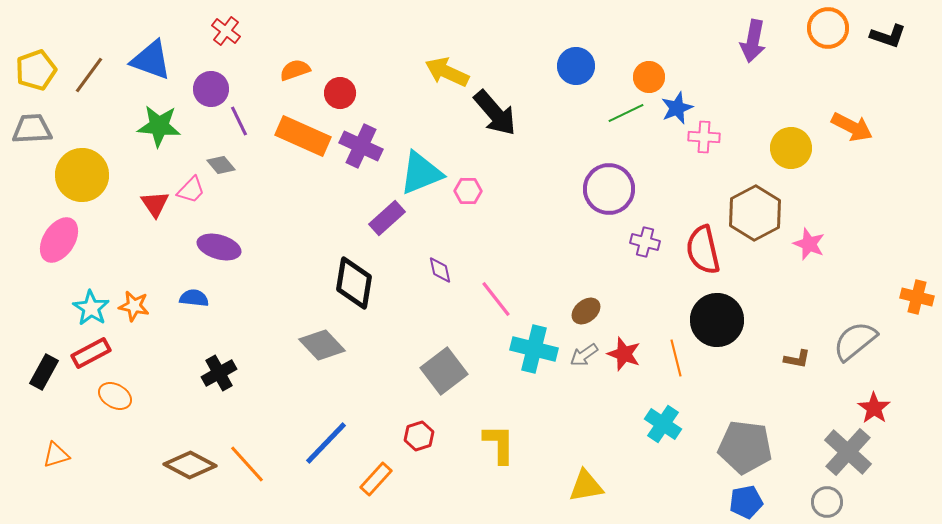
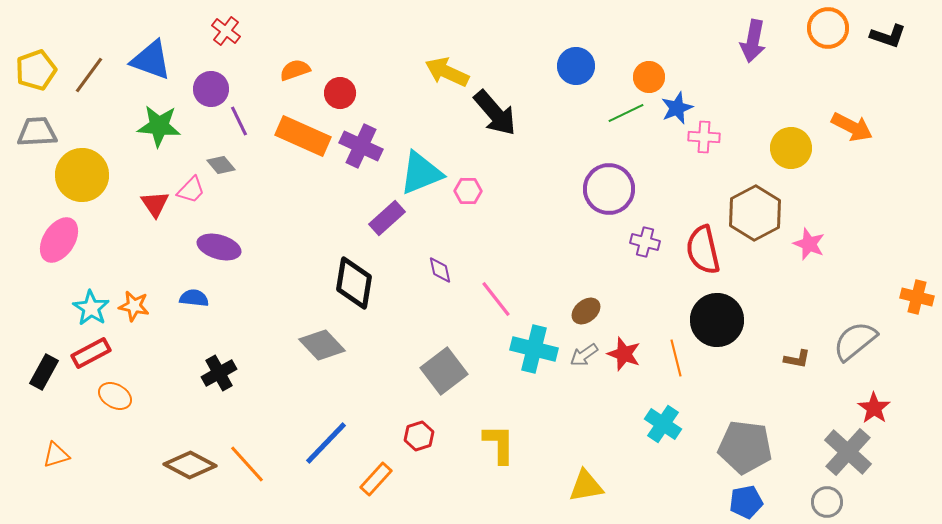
gray trapezoid at (32, 129): moved 5 px right, 3 px down
